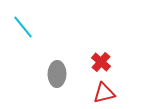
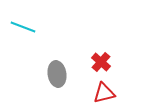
cyan line: rotated 30 degrees counterclockwise
gray ellipse: rotated 10 degrees counterclockwise
